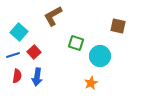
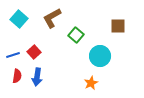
brown L-shape: moved 1 px left, 2 px down
brown square: rotated 14 degrees counterclockwise
cyan square: moved 13 px up
green square: moved 8 px up; rotated 21 degrees clockwise
